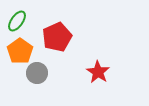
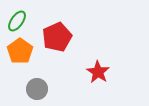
gray circle: moved 16 px down
